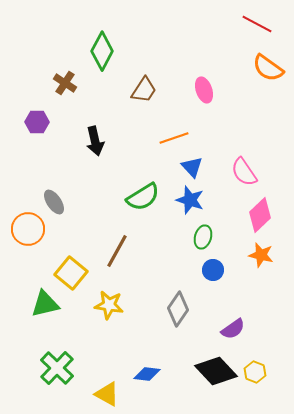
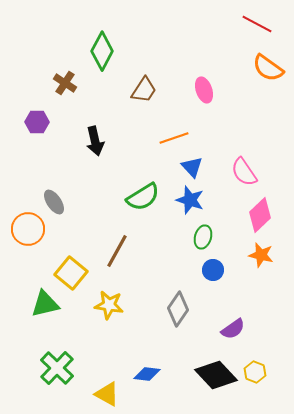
black diamond: moved 4 px down
